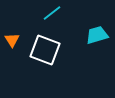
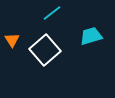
cyan trapezoid: moved 6 px left, 1 px down
white square: rotated 28 degrees clockwise
